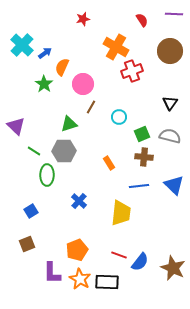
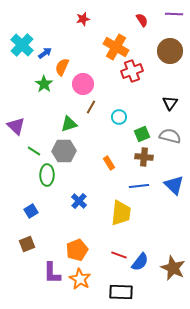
black rectangle: moved 14 px right, 10 px down
